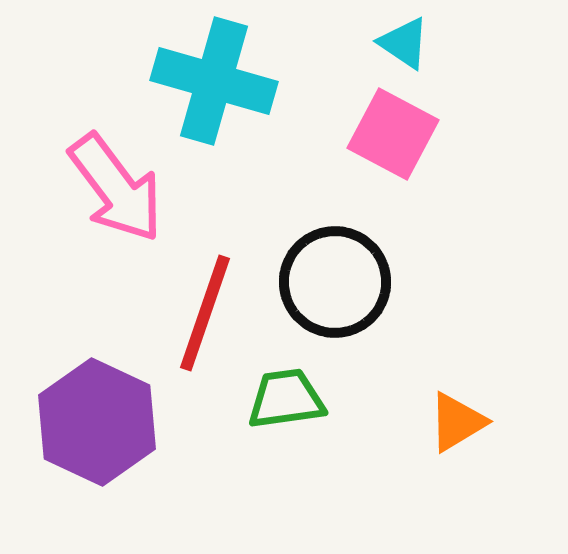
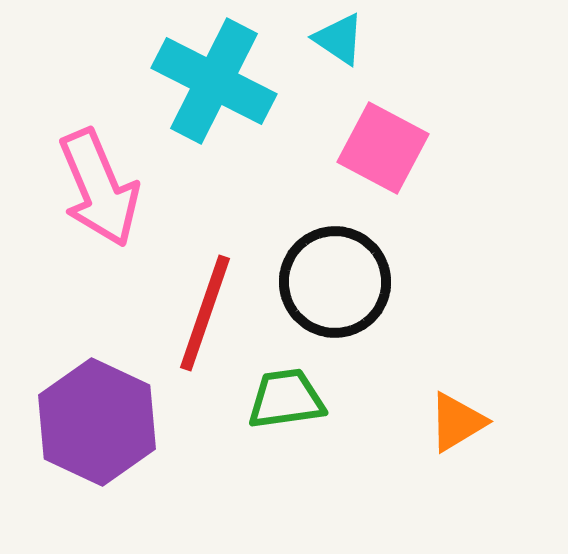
cyan triangle: moved 65 px left, 4 px up
cyan cross: rotated 11 degrees clockwise
pink square: moved 10 px left, 14 px down
pink arrow: moved 17 px left; rotated 14 degrees clockwise
